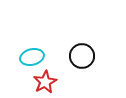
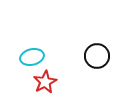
black circle: moved 15 px right
